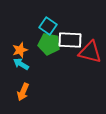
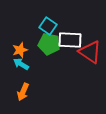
red triangle: rotated 20 degrees clockwise
